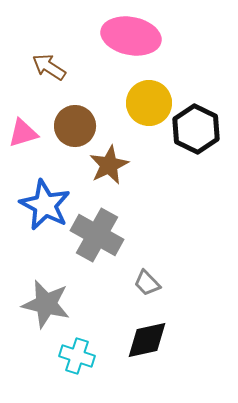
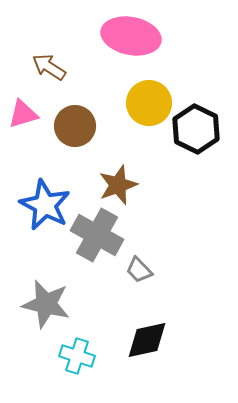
pink triangle: moved 19 px up
brown star: moved 9 px right, 20 px down; rotated 6 degrees clockwise
gray trapezoid: moved 8 px left, 13 px up
